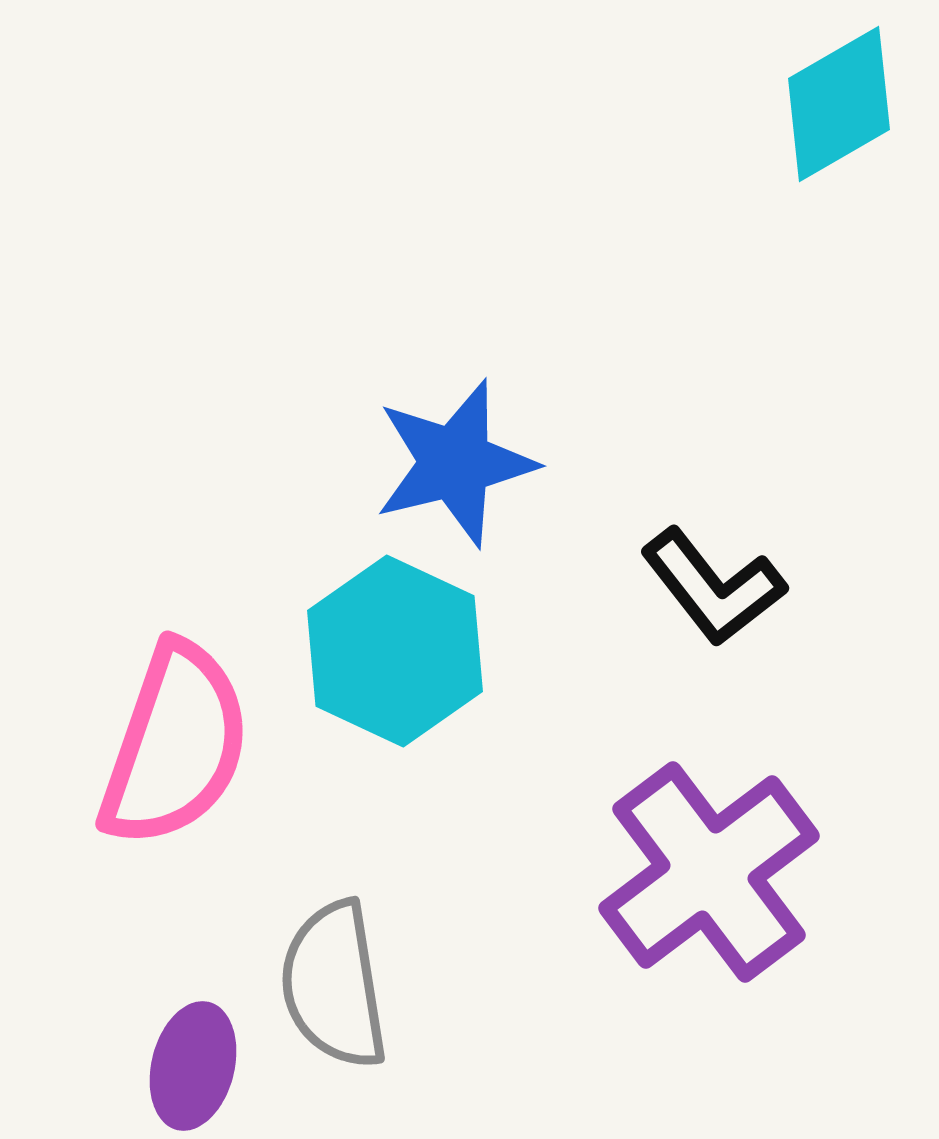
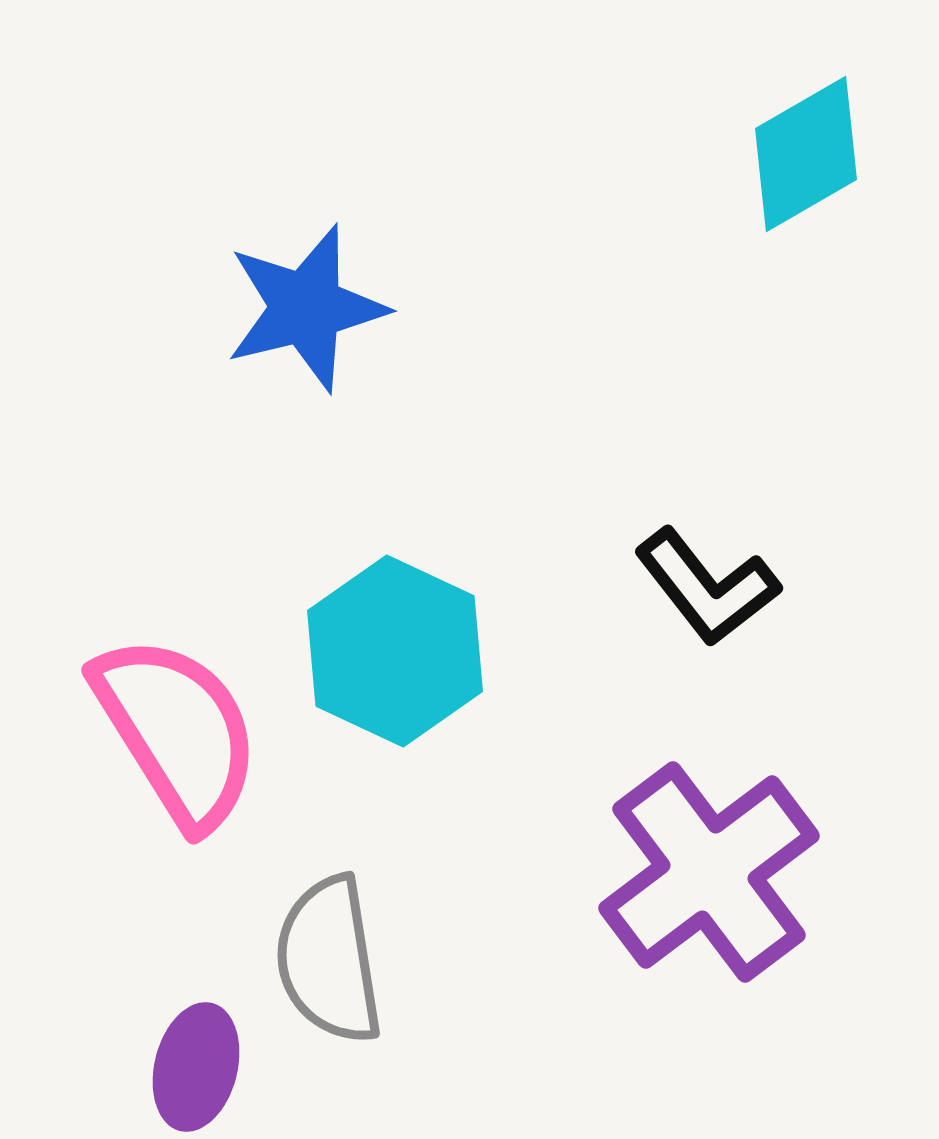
cyan diamond: moved 33 px left, 50 px down
blue star: moved 149 px left, 155 px up
black L-shape: moved 6 px left
pink semicircle: moved 2 px right, 14 px up; rotated 51 degrees counterclockwise
gray semicircle: moved 5 px left, 25 px up
purple ellipse: moved 3 px right, 1 px down
